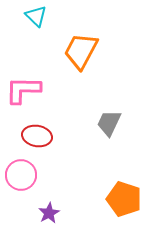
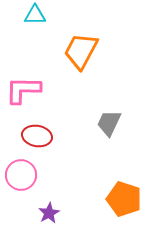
cyan triangle: moved 1 px left, 1 px up; rotated 45 degrees counterclockwise
